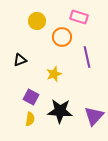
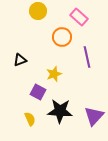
pink rectangle: rotated 24 degrees clockwise
yellow circle: moved 1 px right, 10 px up
purple square: moved 7 px right, 5 px up
yellow semicircle: rotated 32 degrees counterclockwise
